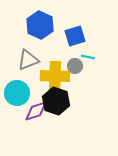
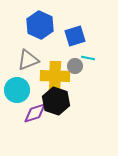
cyan line: moved 1 px down
cyan circle: moved 3 px up
purple diamond: moved 1 px left, 2 px down
